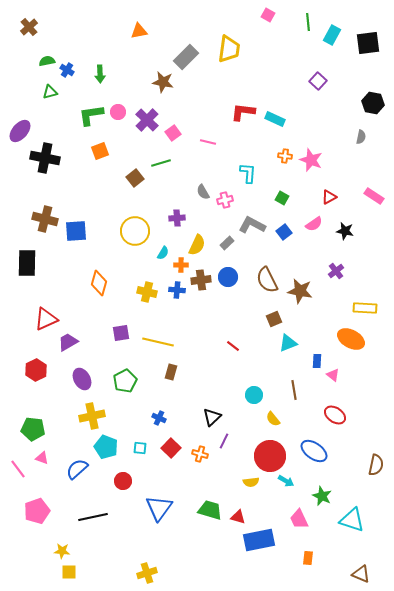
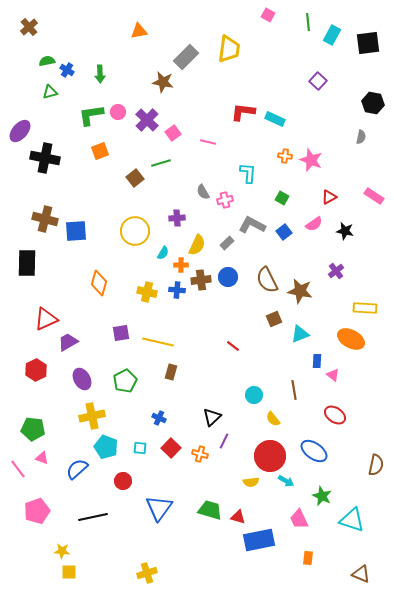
cyan triangle at (288, 343): moved 12 px right, 9 px up
